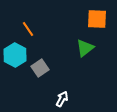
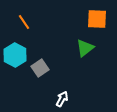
orange line: moved 4 px left, 7 px up
